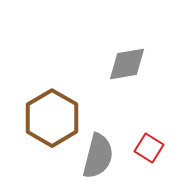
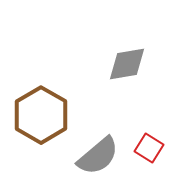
brown hexagon: moved 11 px left, 3 px up
gray semicircle: rotated 36 degrees clockwise
